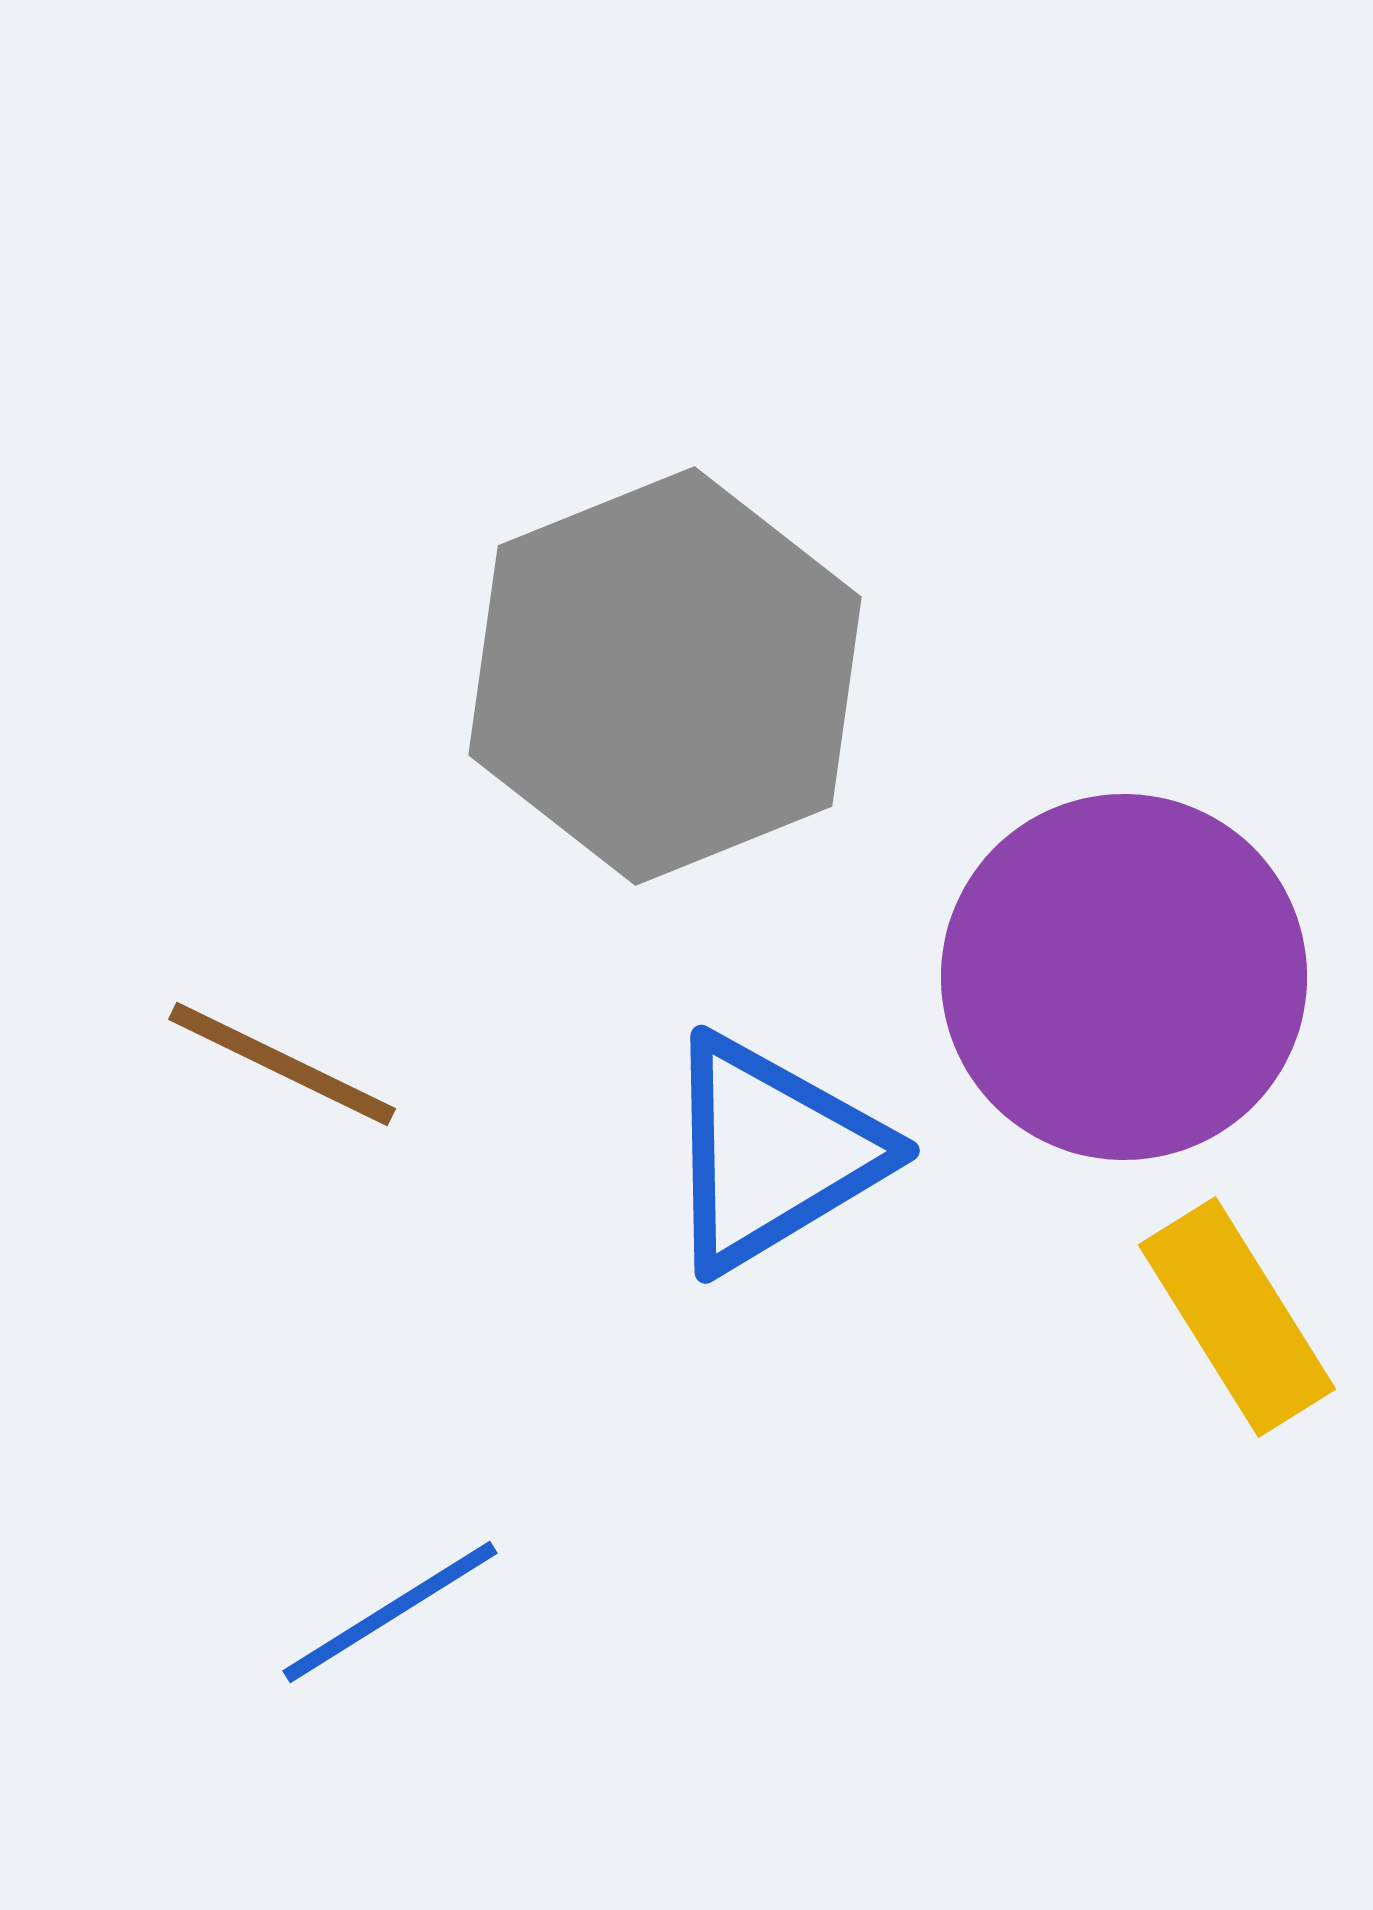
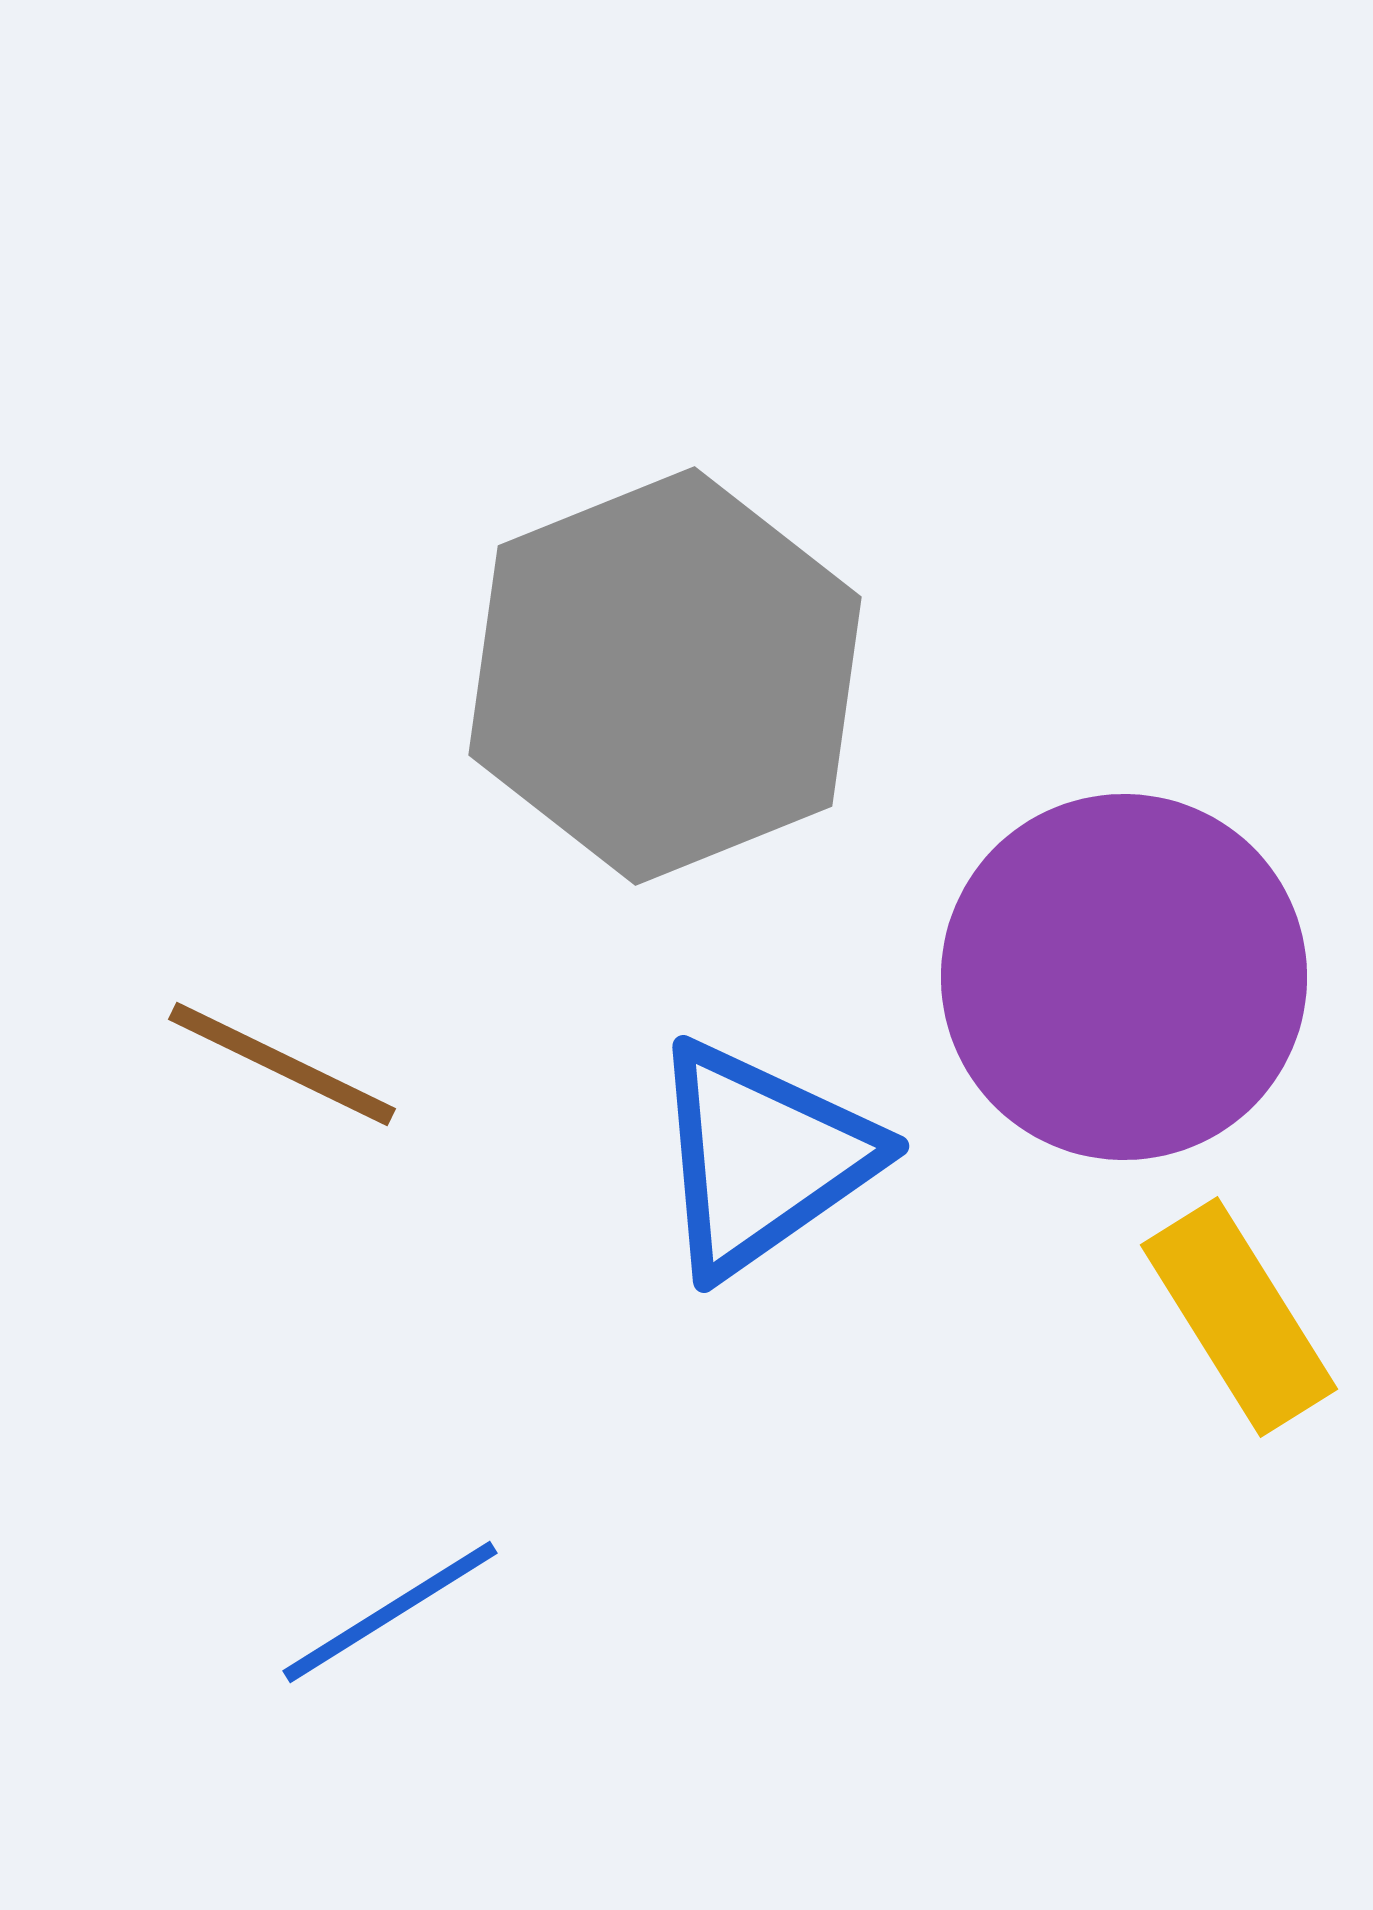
blue triangle: moved 10 px left, 5 px down; rotated 4 degrees counterclockwise
yellow rectangle: moved 2 px right
